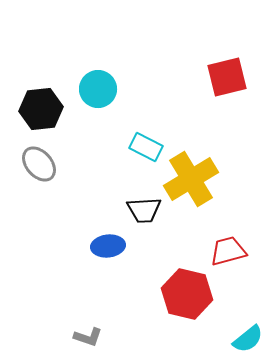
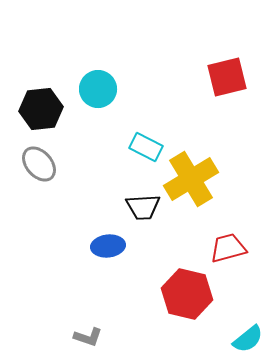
black trapezoid: moved 1 px left, 3 px up
red trapezoid: moved 3 px up
